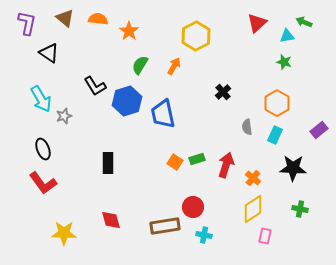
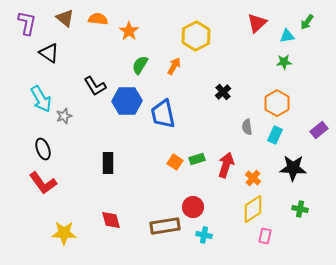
green arrow: moved 3 px right; rotated 77 degrees counterclockwise
green star: rotated 21 degrees counterclockwise
blue hexagon: rotated 16 degrees clockwise
